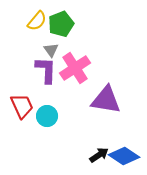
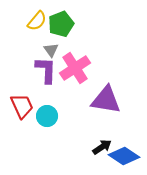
black arrow: moved 3 px right, 8 px up
